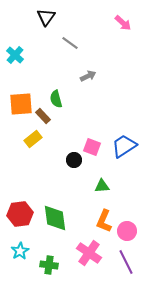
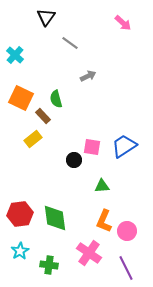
orange square: moved 6 px up; rotated 30 degrees clockwise
pink square: rotated 12 degrees counterclockwise
purple line: moved 6 px down
